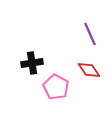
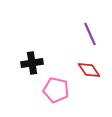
pink pentagon: moved 3 px down; rotated 15 degrees counterclockwise
